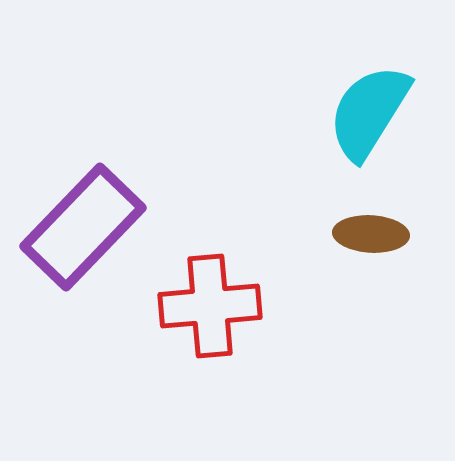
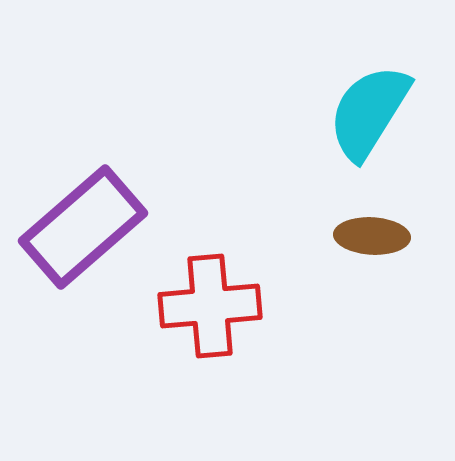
purple rectangle: rotated 5 degrees clockwise
brown ellipse: moved 1 px right, 2 px down
